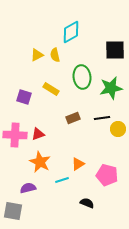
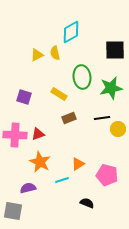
yellow semicircle: moved 2 px up
yellow rectangle: moved 8 px right, 5 px down
brown rectangle: moved 4 px left
